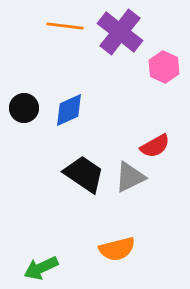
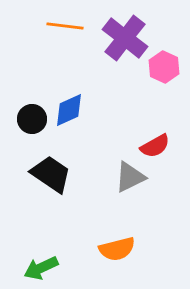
purple cross: moved 5 px right, 6 px down
black circle: moved 8 px right, 11 px down
black trapezoid: moved 33 px left
